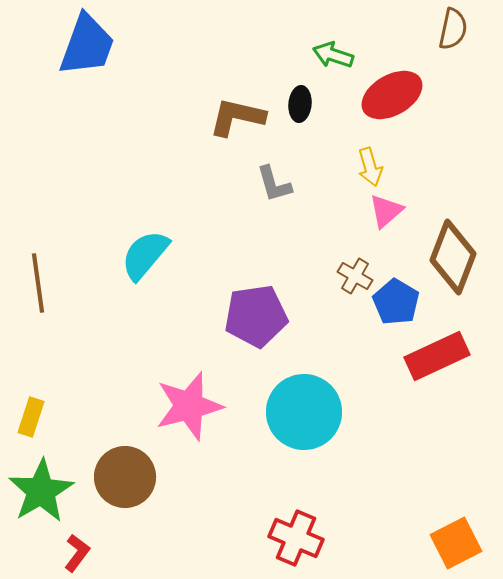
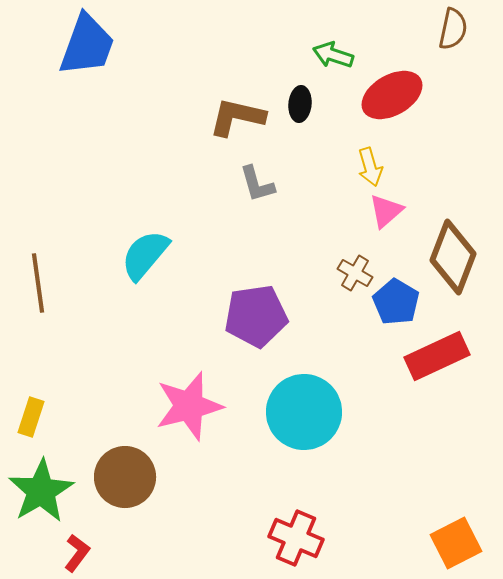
gray L-shape: moved 17 px left
brown cross: moved 3 px up
